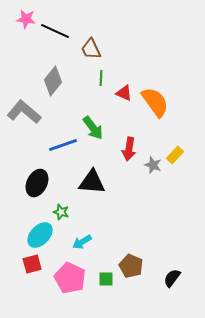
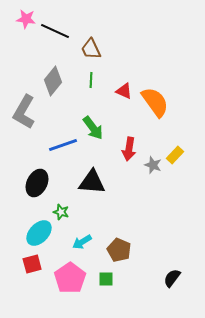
green line: moved 10 px left, 2 px down
red triangle: moved 2 px up
gray L-shape: rotated 100 degrees counterclockwise
cyan ellipse: moved 1 px left, 2 px up
brown pentagon: moved 12 px left, 16 px up
pink pentagon: rotated 12 degrees clockwise
